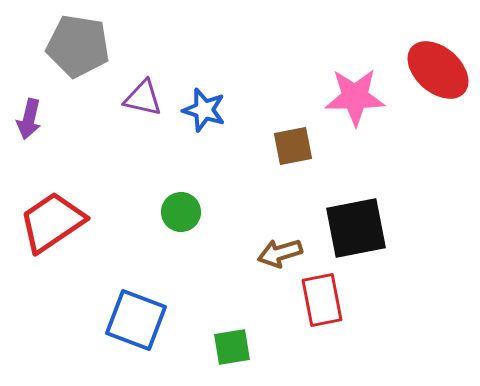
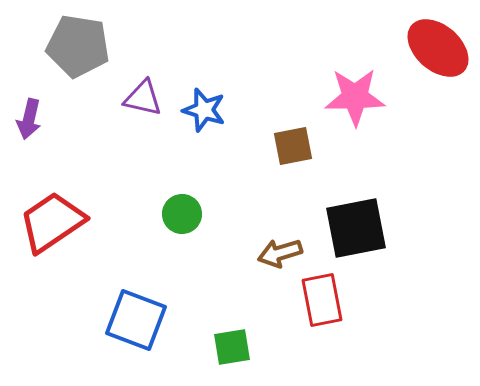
red ellipse: moved 22 px up
green circle: moved 1 px right, 2 px down
